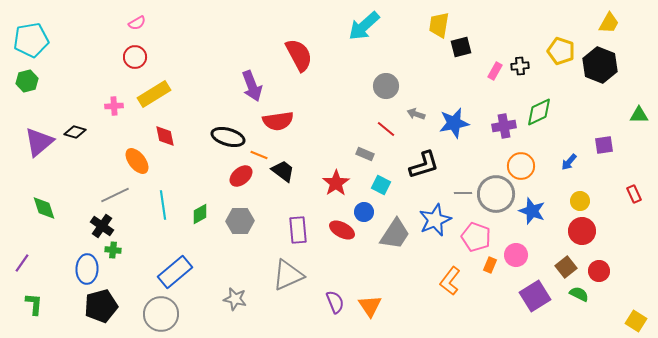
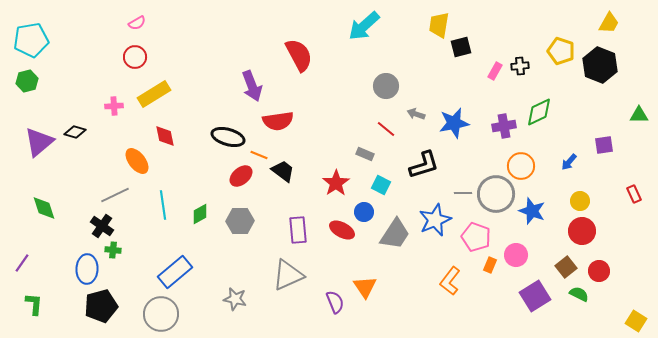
orange triangle at (370, 306): moved 5 px left, 19 px up
